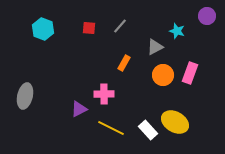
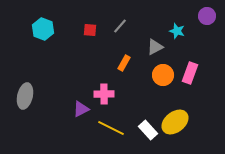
red square: moved 1 px right, 2 px down
purple triangle: moved 2 px right
yellow ellipse: rotated 68 degrees counterclockwise
